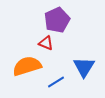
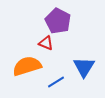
purple pentagon: moved 1 px right, 1 px down; rotated 20 degrees counterclockwise
